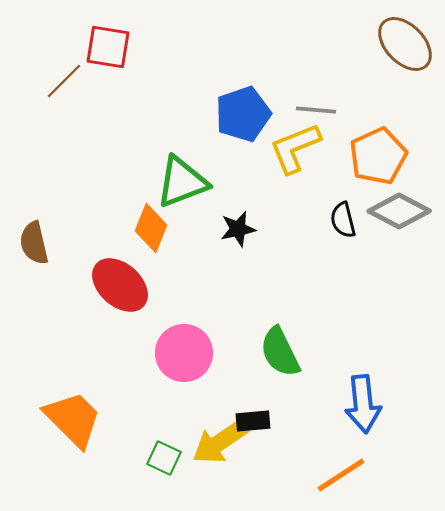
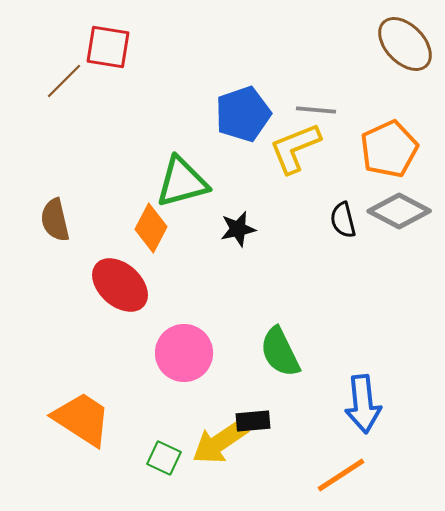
orange pentagon: moved 11 px right, 7 px up
green triangle: rotated 6 degrees clockwise
orange diamond: rotated 6 degrees clockwise
brown semicircle: moved 21 px right, 23 px up
orange trapezoid: moved 9 px right; rotated 12 degrees counterclockwise
